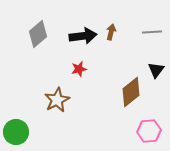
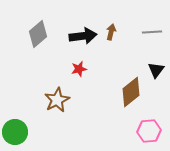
green circle: moved 1 px left
